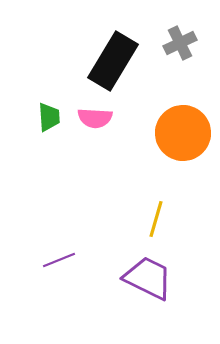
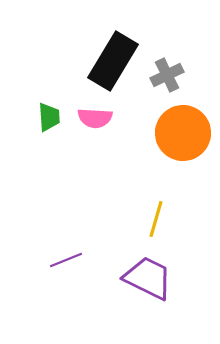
gray cross: moved 13 px left, 32 px down
purple line: moved 7 px right
